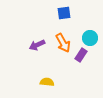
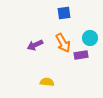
purple arrow: moved 2 px left
purple rectangle: rotated 48 degrees clockwise
